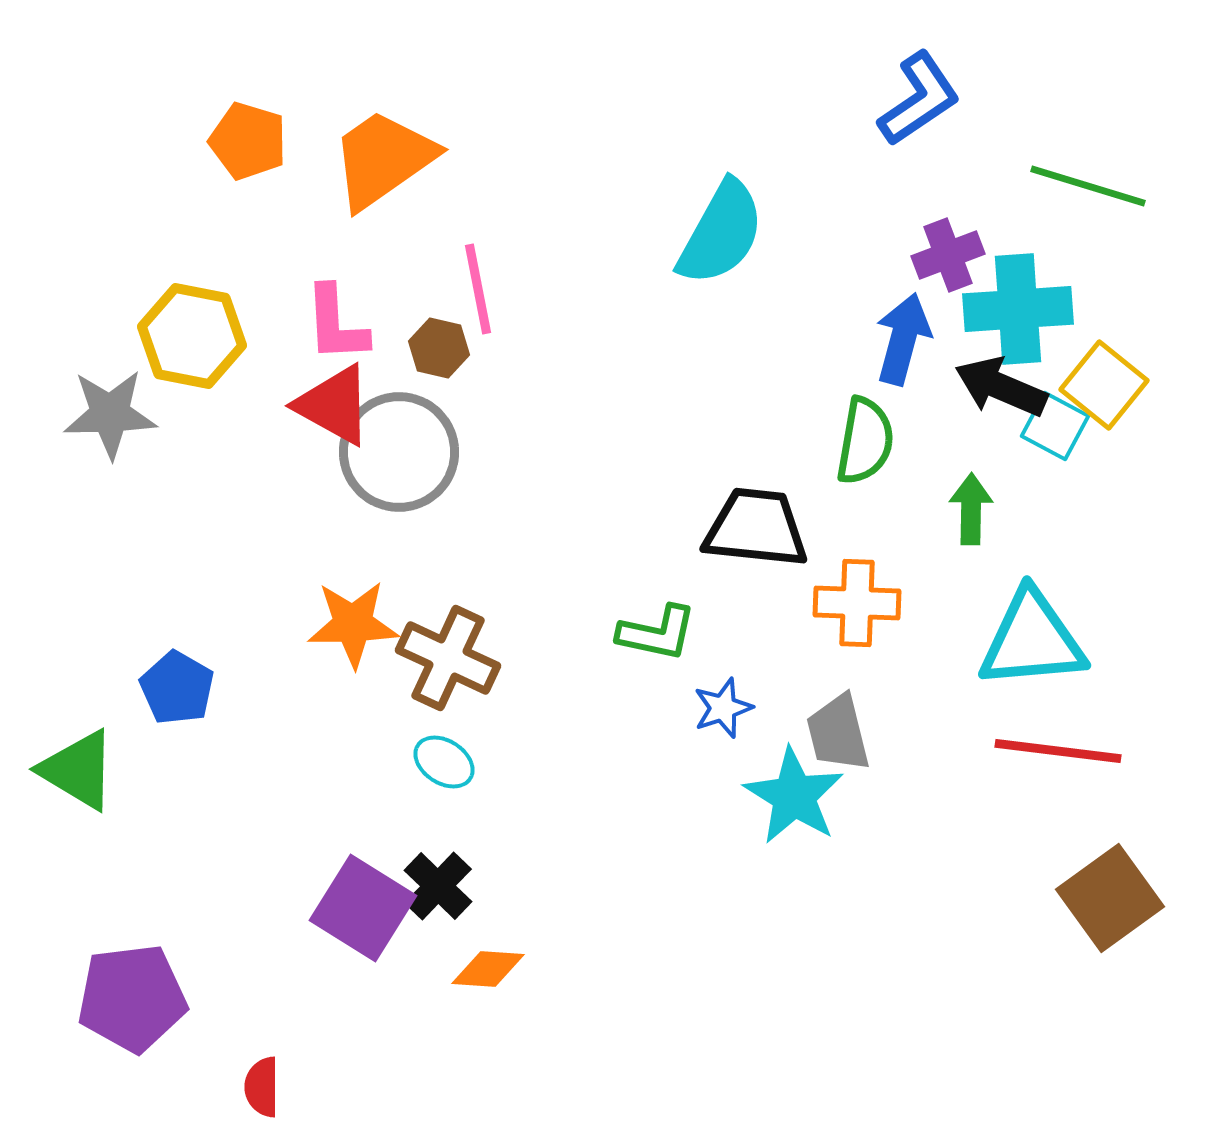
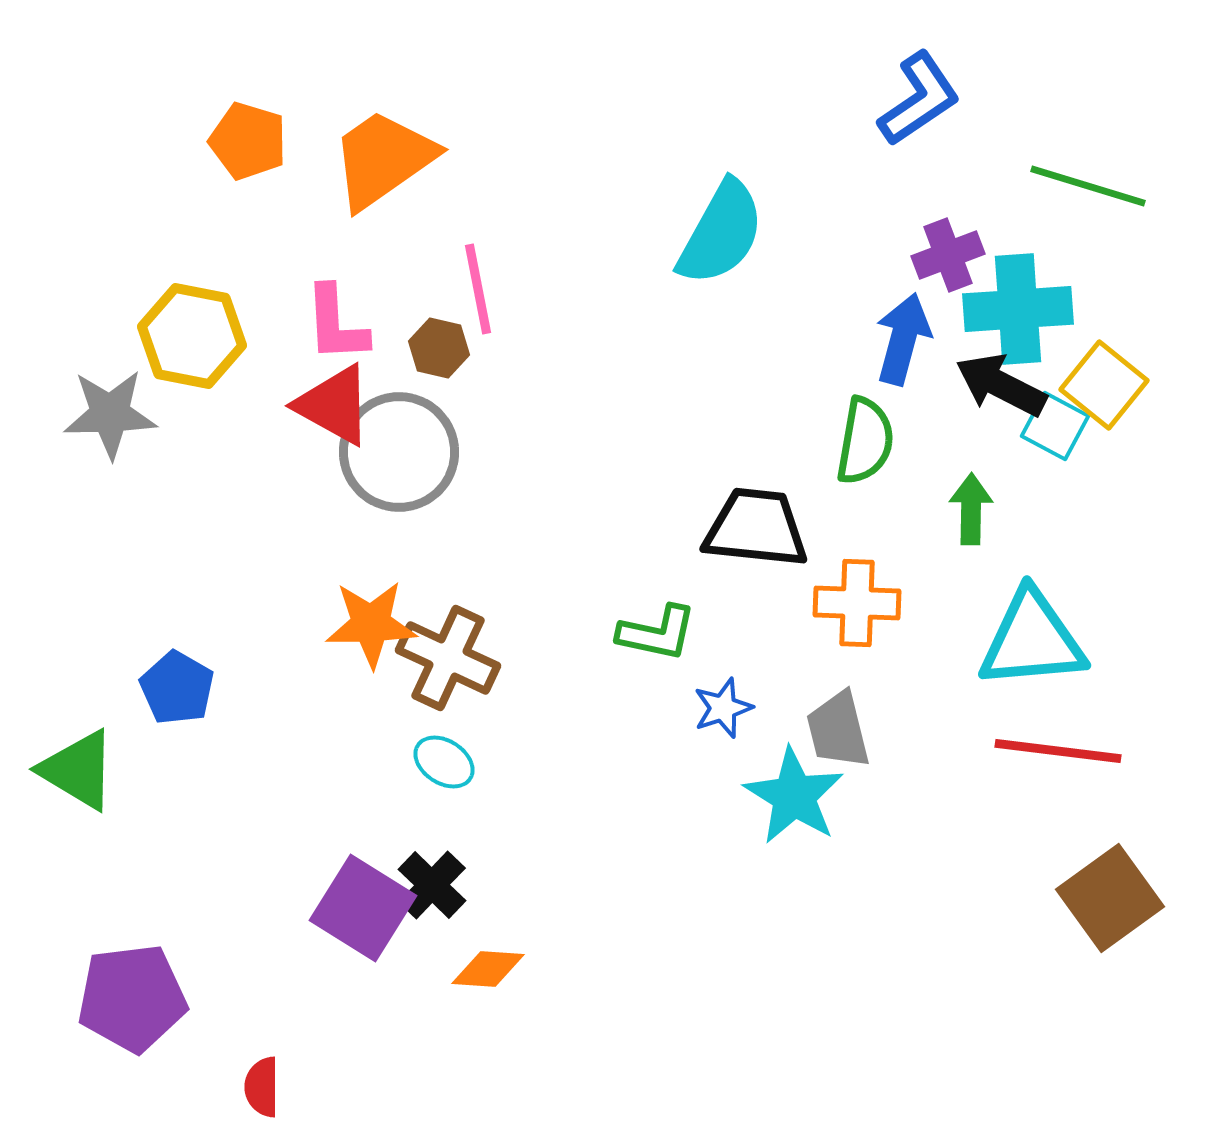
black arrow: moved 2 px up; rotated 4 degrees clockwise
orange star: moved 18 px right
gray trapezoid: moved 3 px up
black cross: moved 6 px left, 1 px up
